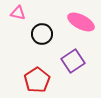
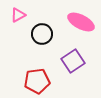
pink triangle: moved 2 px down; rotated 42 degrees counterclockwise
red pentagon: moved 1 px down; rotated 25 degrees clockwise
